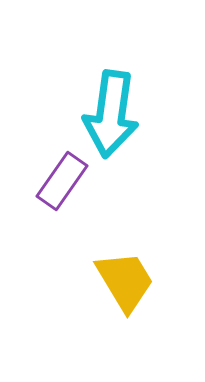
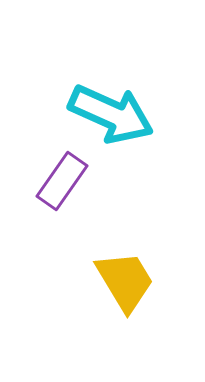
cyan arrow: rotated 74 degrees counterclockwise
